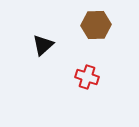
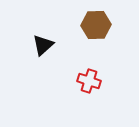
red cross: moved 2 px right, 4 px down
